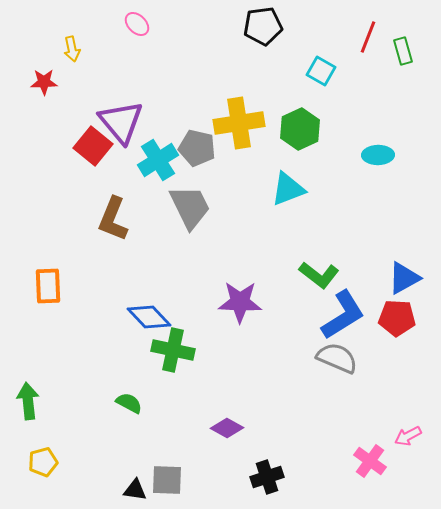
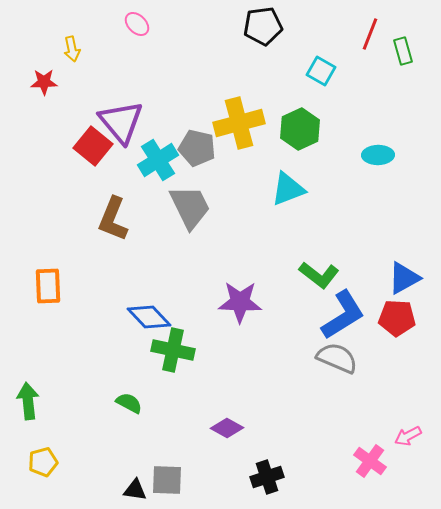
red line: moved 2 px right, 3 px up
yellow cross: rotated 6 degrees counterclockwise
